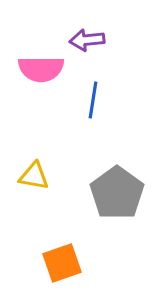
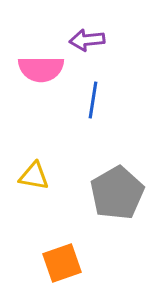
gray pentagon: rotated 6 degrees clockwise
